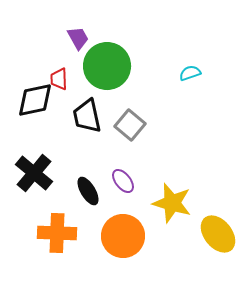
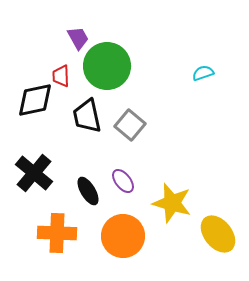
cyan semicircle: moved 13 px right
red trapezoid: moved 2 px right, 3 px up
